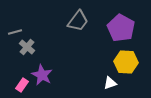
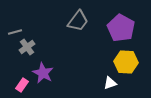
gray cross: rotated 14 degrees clockwise
purple star: moved 1 px right, 2 px up
